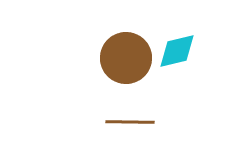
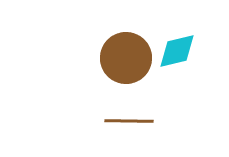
brown line: moved 1 px left, 1 px up
